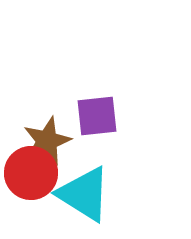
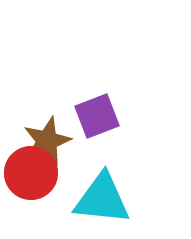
purple square: rotated 15 degrees counterclockwise
cyan triangle: moved 18 px right, 5 px down; rotated 26 degrees counterclockwise
